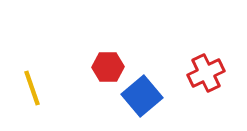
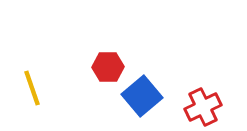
red cross: moved 3 px left, 34 px down
